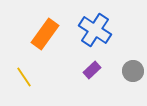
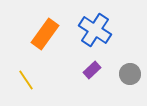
gray circle: moved 3 px left, 3 px down
yellow line: moved 2 px right, 3 px down
